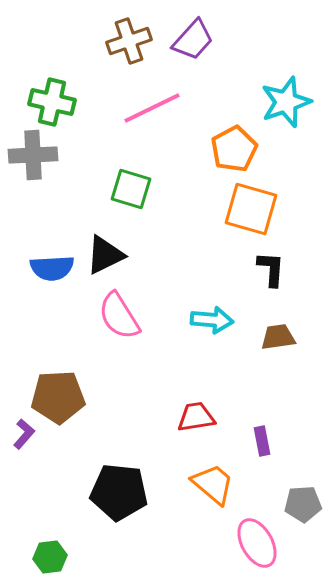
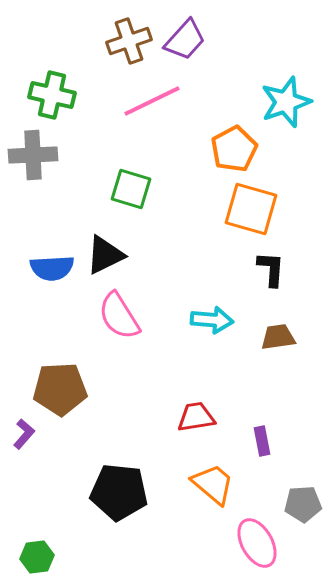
purple trapezoid: moved 8 px left
green cross: moved 7 px up
pink line: moved 7 px up
brown pentagon: moved 2 px right, 8 px up
green hexagon: moved 13 px left
